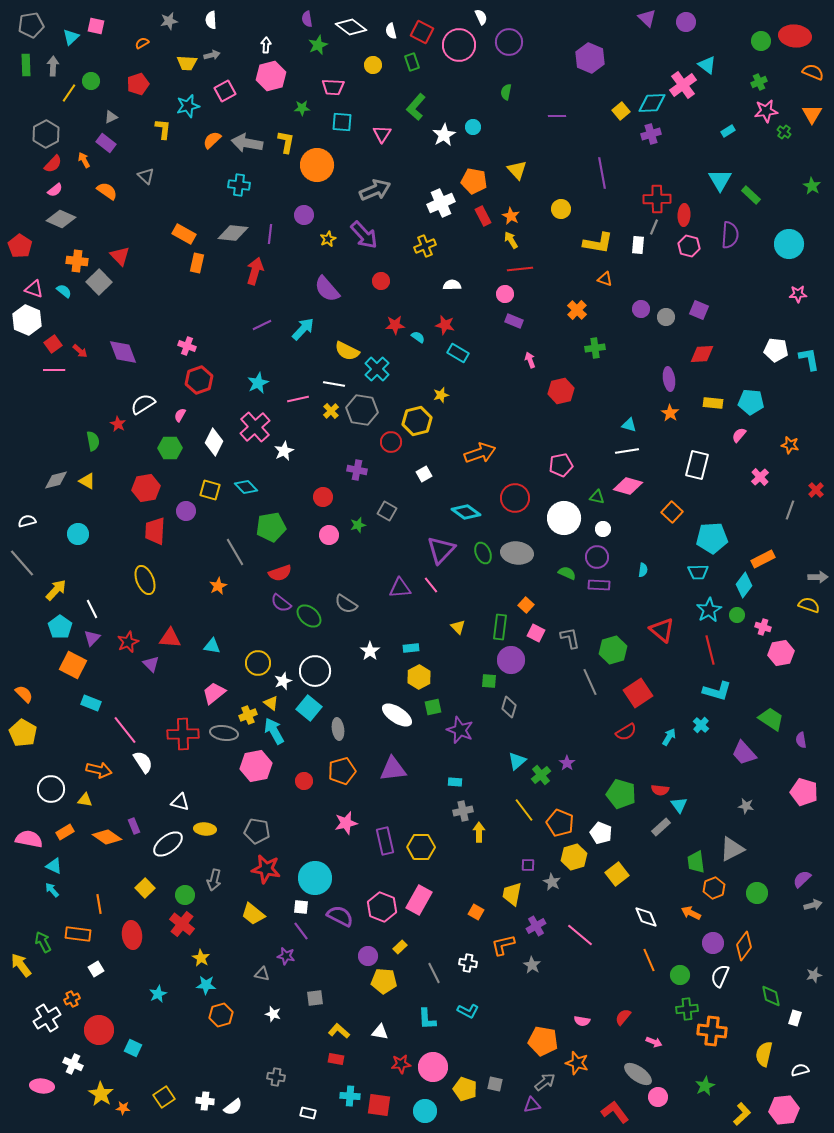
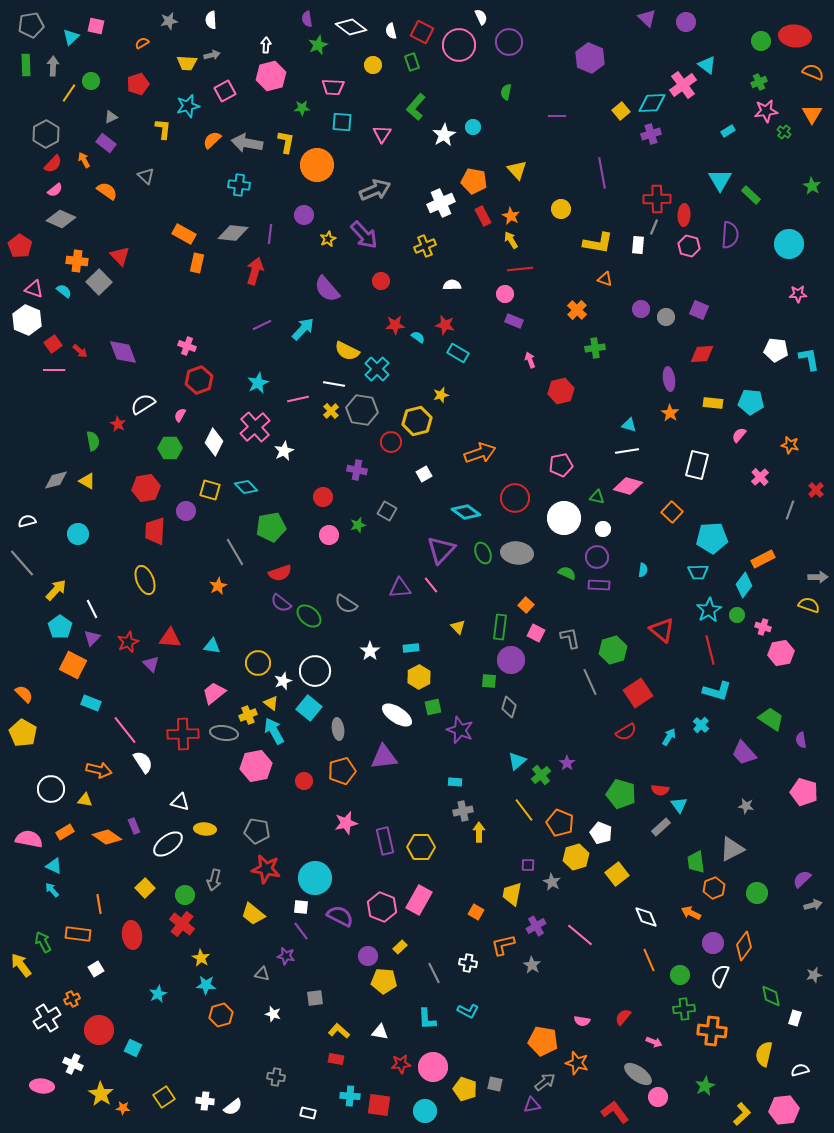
purple triangle at (393, 769): moved 9 px left, 12 px up
yellow hexagon at (574, 857): moved 2 px right
green cross at (687, 1009): moved 3 px left
